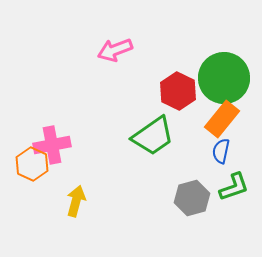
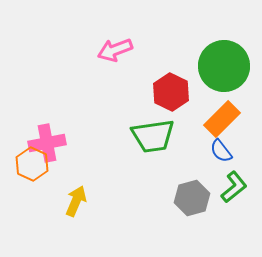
green circle: moved 12 px up
red hexagon: moved 7 px left, 1 px down
orange rectangle: rotated 6 degrees clockwise
green trapezoid: rotated 27 degrees clockwise
pink cross: moved 5 px left, 2 px up
blue semicircle: rotated 50 degrees counterclockwise
green L-shape: rotated 20 degrees counterclockwise
yellow arrow: rotated 8 degrees clockwise
